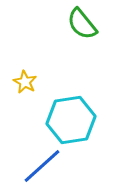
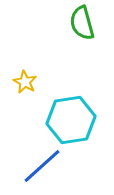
green semicircle: moved 1 px up; rotated 24 degrees clockwise
